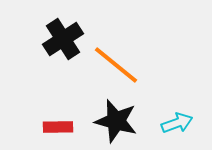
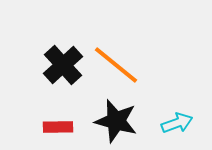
black cross: moved 26 px down; rotated 9 degrees counterclockwise
